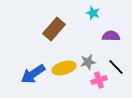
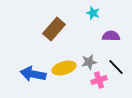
gray star: moved 1 px right
blue arrow: rotated 45 degrees clockwise
